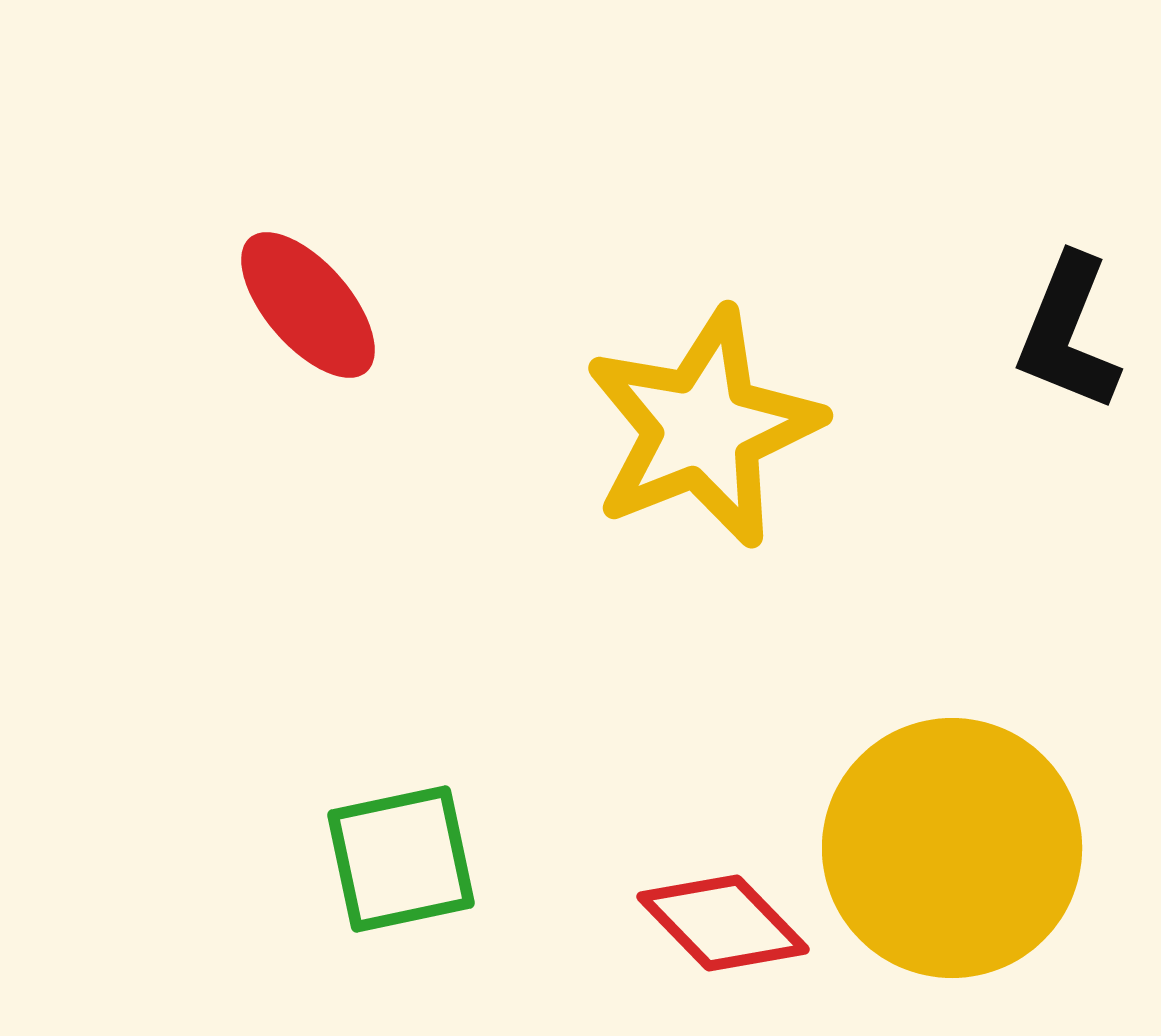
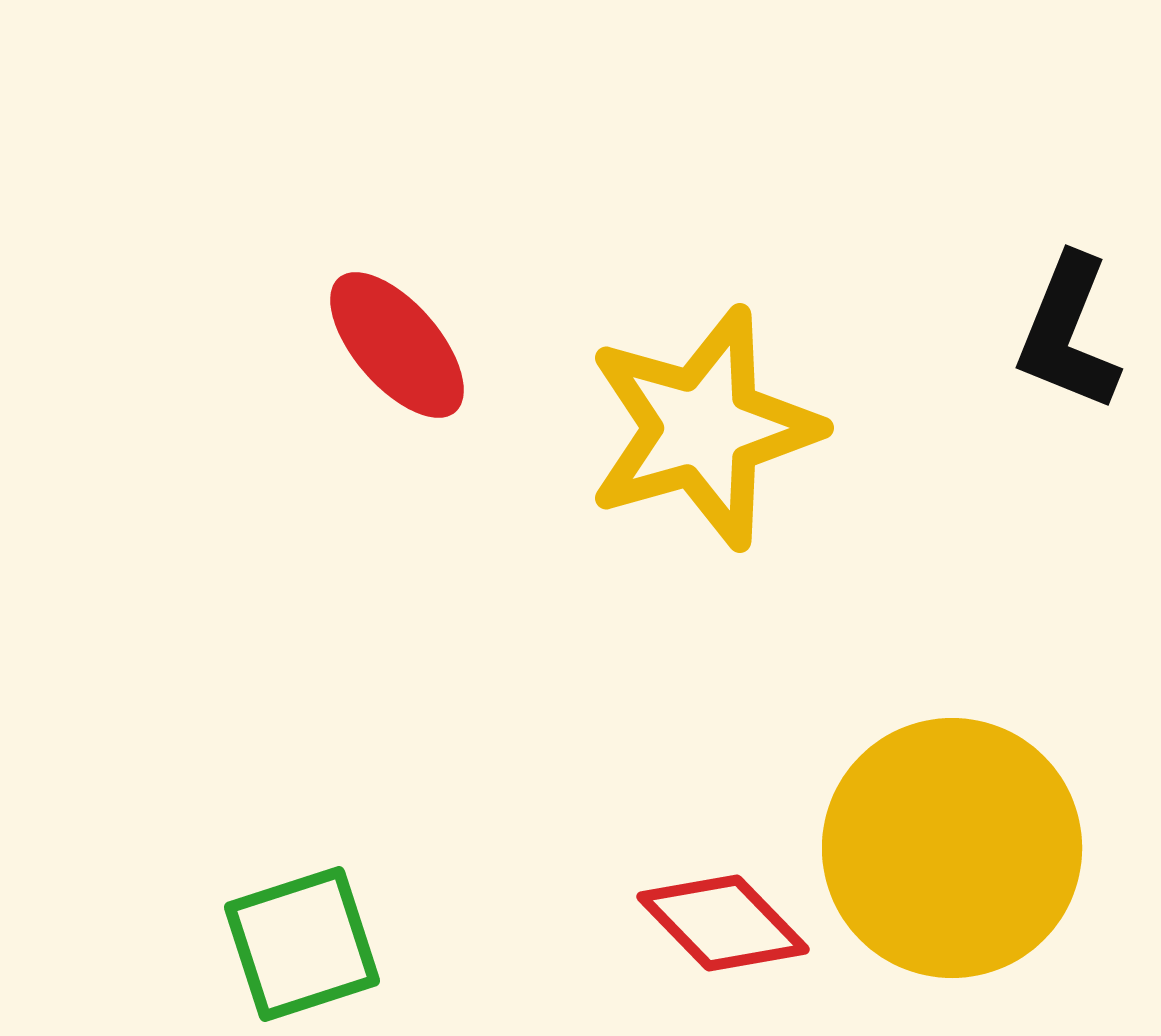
red ellipse: moved 89 px right, 40 px down
yellow star: rotated 6 degrees clockwise
green square: moved 99 px left, 85 px down; rotated 6 degrees counterclockwise
